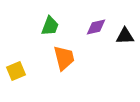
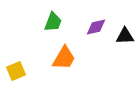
green trapezoid: moved 3 px right, 4 px up
orange trapezoid: rotated 44 degrees clockwise
